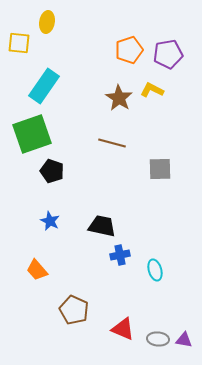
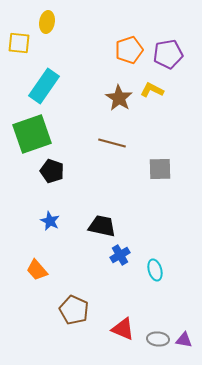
blue cross: rotated 18 degrees counterclockwise
